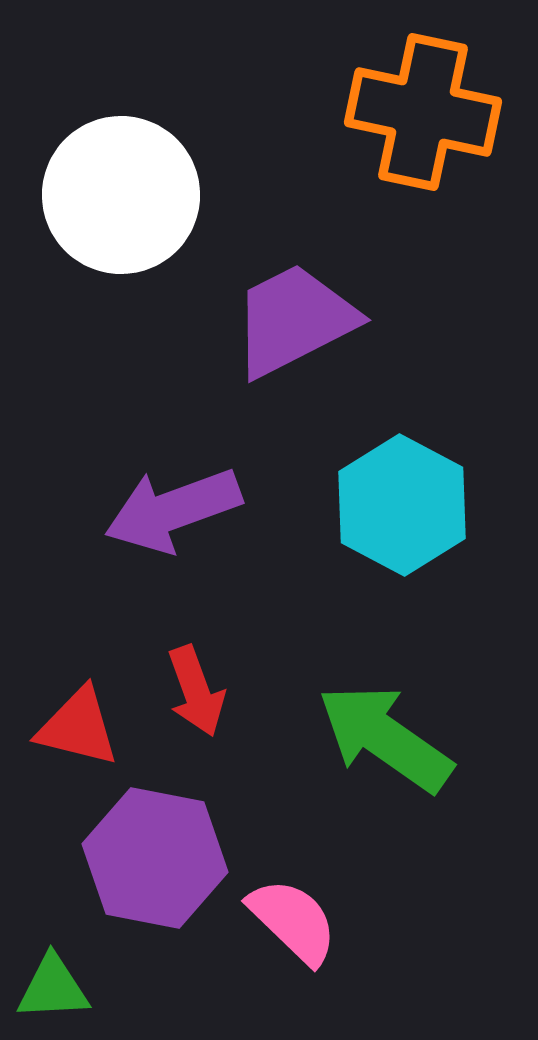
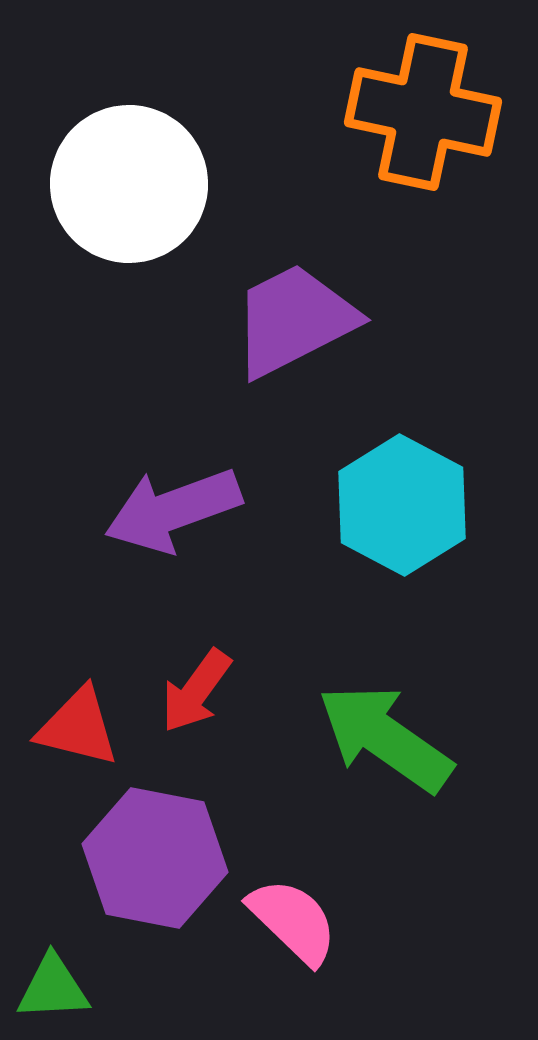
white circle: moved 8 px right, 11 px up
red arrow: rotated 56 degrees clockwise
